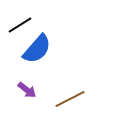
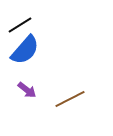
blue semicircle: moved 12 px left, 1 px down
